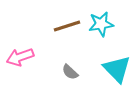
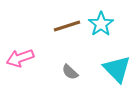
cyan star: rotated 25 degrees counterclockwise
pink arrow: moved 1 px down
